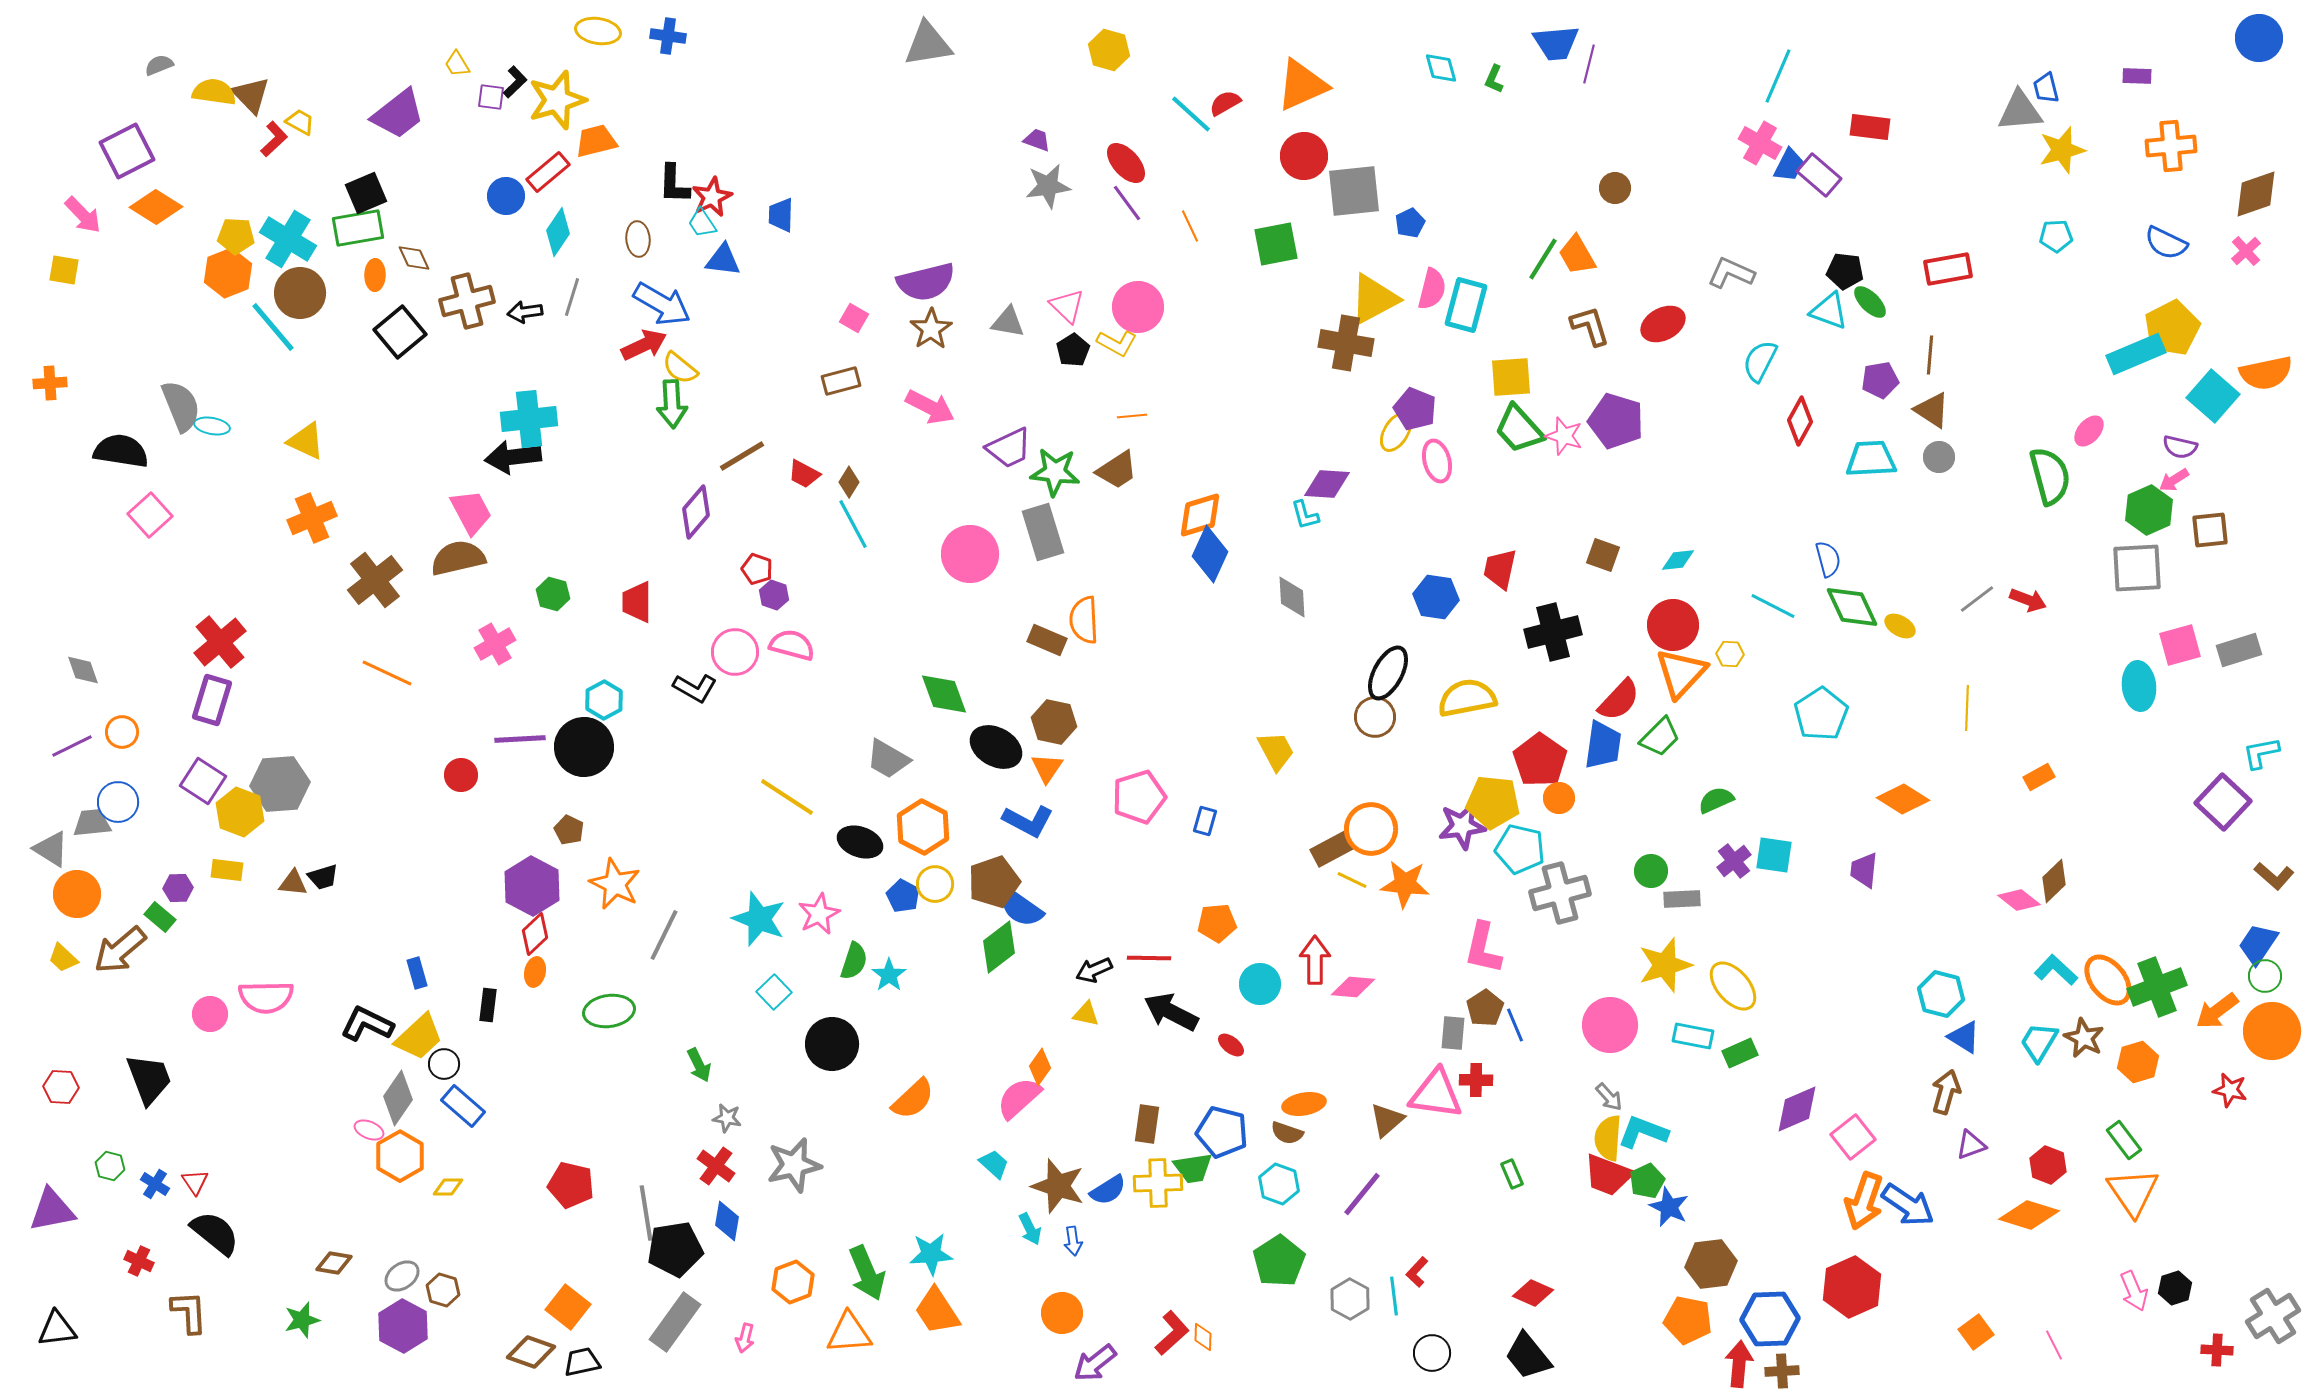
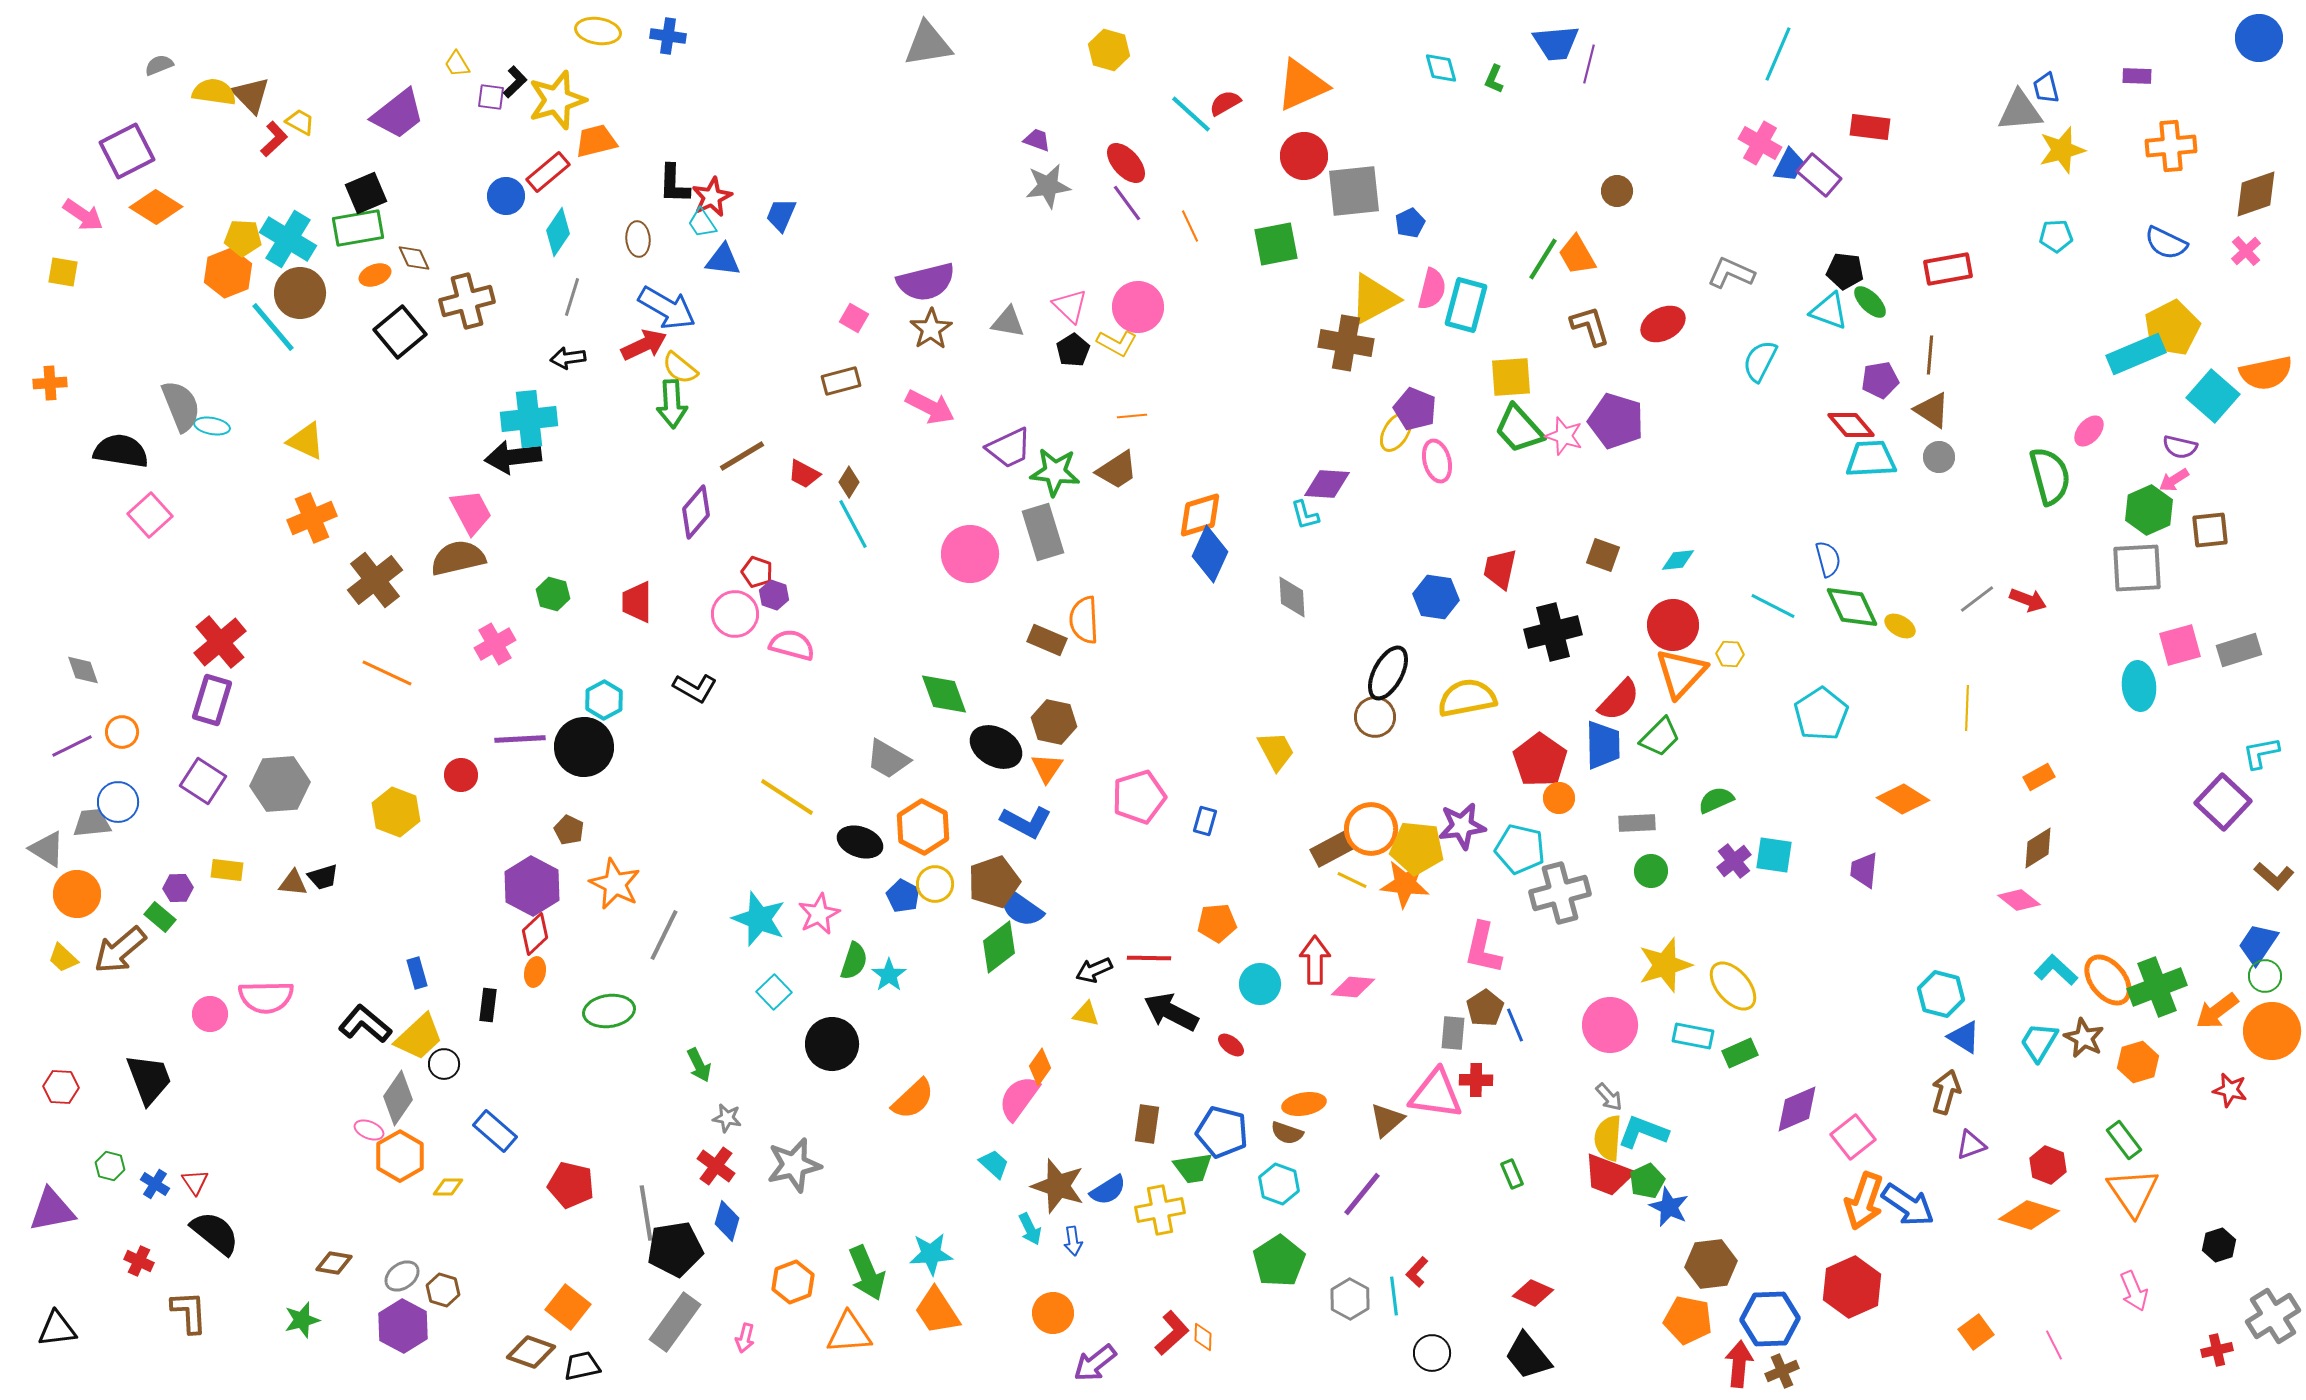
cyan line at (1778, 76): moved 22 px up
brown circle at (1615, 188): moved 2 px right, 3 px down
pink arrow at (83, 215): rotated 12 degrees counterclockwise
blue trapezoid at (781, 215): rotated 21 degrees clockwise
yellow pentagon at (236, 236): moved 7 px right, 2 px down
yellow square at (64, 270): moved 1 px left, 2 px down
orange ellipse at (375, 275): rotated 68 degrees clockwise
blue arrow at (662, 304): moved 5 px right, 4 px down
pink triangle at (1067, 306): moved 3 px right
black arrow at (525, 312): moved 43 px right, 46 px down
red diamond at (1800, 421): moved 51 px right, 4 px down; rotated 69 degrees counterclockwise
red pentagon at (757, 569): moved 3 px down
pink circle at (735, 652): moved 38 px up
blue trapezoid at (1603, 745): rotated 9 degrees counterclockwise
yellow pentagon at (1493, 802): moved 76 px left, 46 px down
yellow hexagon at (240, 812): moved 156 px right
blue L-shape at (1028, 821): moved 2 px left, 1 px down
gray triangle at (51, 849): moved 4 px left
brown diamond at (2054, 881): moved 16 px left, 33 px up; rotated 12 degrees clockwise
gray rectangle at (1682, 899): moved 45 px left, 76 px up
black L-shape at (367, 1024): moved 2 px left; rotated 14 degrees clockwise
pink semicircle at (1019, 1098): rotated 12 degrees counterclockwise
blue rectangle at (463, 1106): moved 32 px right, 25 px down
yellow cross at (1158, 1183): moved 2 px right, 27 px down; rotated 9 degrees counterclockwise
blue diamond at (727, 1221): rotated 6 degrees clockwise
black hexagon at (2175, 1288): moved 44 px right, 43 px up
orange circle at (1062, 1313): moved 9 px left
red cross at (2217, 1350): rotated 16 degrees counterclockwise
black trapezoid at (582, 1362): moved 4 px down
brown cross at (1782, 1371): rotated 20 degrees counterclockwise
